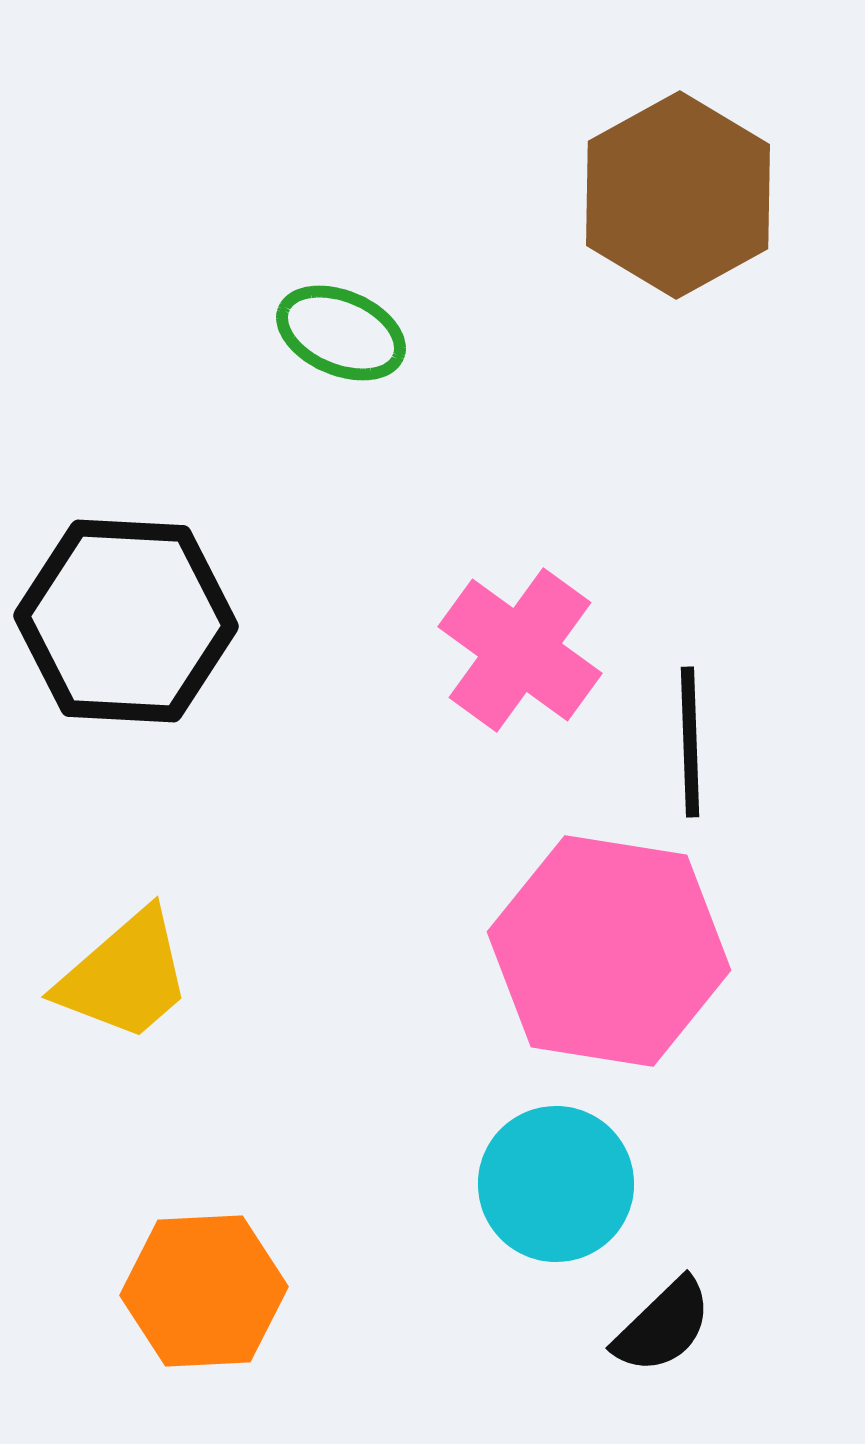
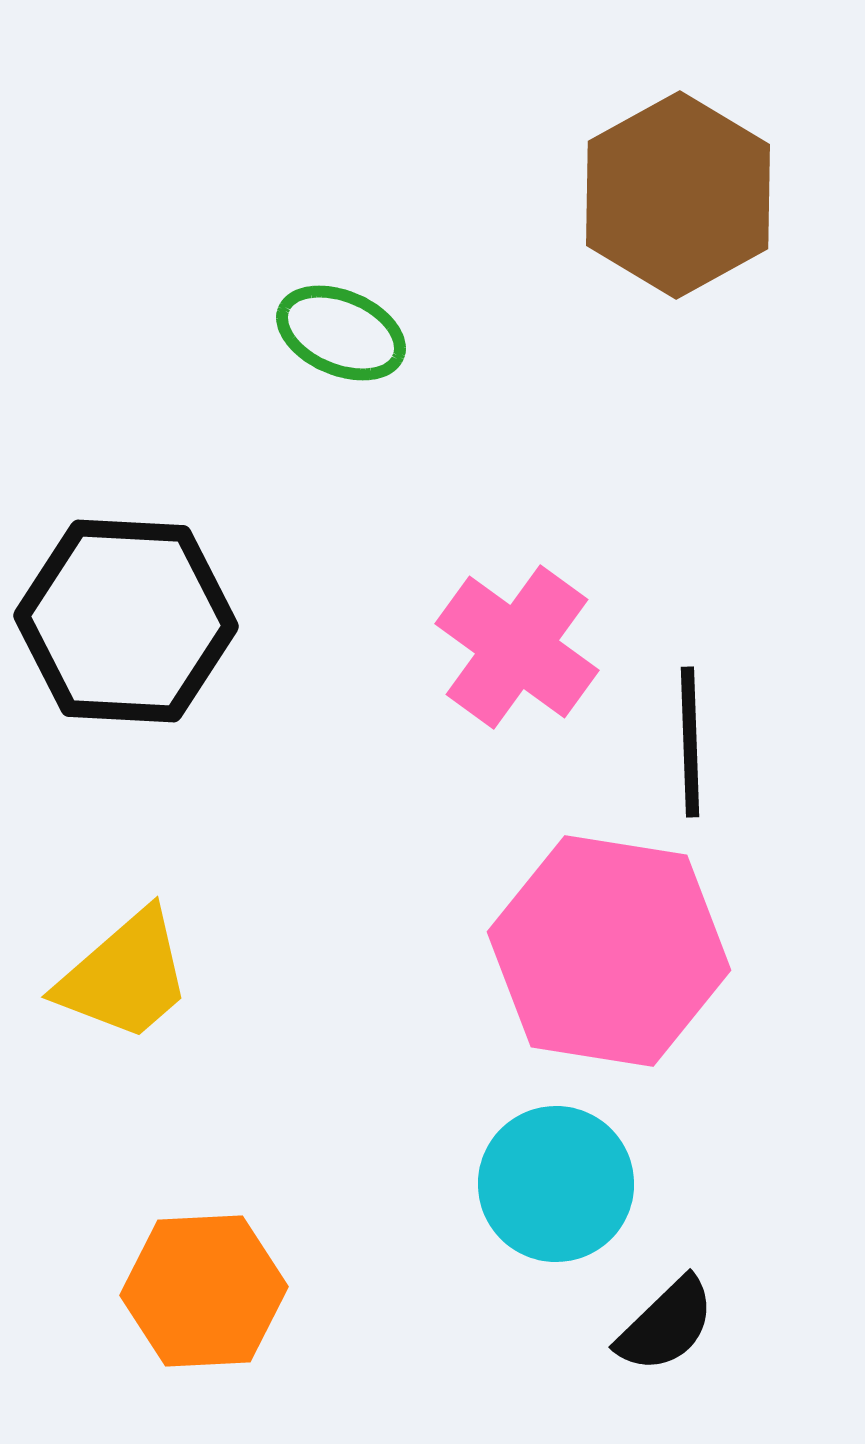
pink cross: moved 3 px left, 3 px up
black semicircle: moved 3 px right, 1 px up
